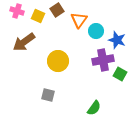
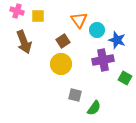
brown square: moved 6 px right, 31 px down
yellow square: rotated 24 degrees counterclockwise
orange triangle: rotated 12 degrees counterclockwise
cyan circle: moved 1 px right, 1 px up
brown arrow: rotated 75 degrees counterclockwise
yellow circle: moved 3 px right, 3 px down
green square: moved 5 px right, 4 px down
gray square: moved 27 px right
